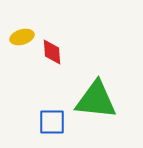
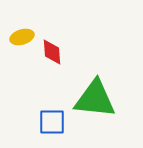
green triangle: moved 1 px left, 1 px up
